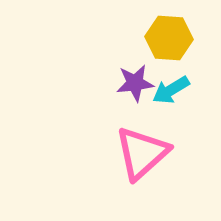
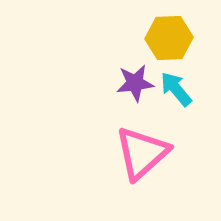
yellow hexagon: rotated 6 degrees counterclockwise
cyan arrow: moved 5 px right, 1 px up; rotated 81 degrees clockwise
